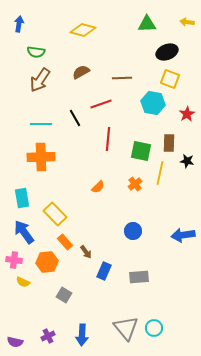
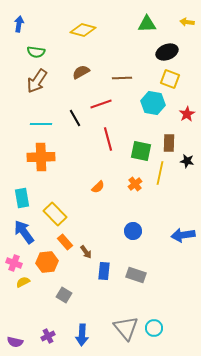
brown arrow at (40, 80): moved 3 px left, 1 px down
red line at (108, 139): rotated 20 degrees counterclockwise
pink cross at (14, 260): moved 3 px down; rotated 14 degrees clockwise
blue rectangle at (104, 271): rotated 18 degrees counterclockwise
gray rectangle at (139, 277): moved 3 px left, 2 px up; rotated 24 degrees clockwise
yellow semicircle at (23, 282): rotated 128 degrees clockwise
